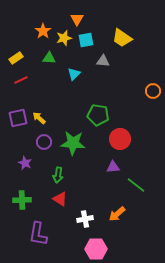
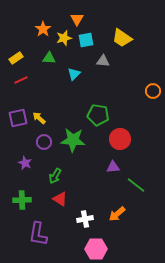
orange star: moved 2 px up
green star: moved 3 px up
green arrow: moved 3 px left, 1 px down; rotated 21 degrees clockwise
